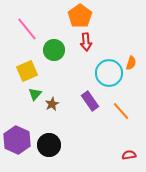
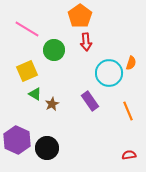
pink line: rotated 20 degrees counterclockwise
green triangle: rotated 40 degrees counterclockwise
orange line: moved 7 px right; rotated 18 degrees clockwise
black circle: moved 2 px left, 3 px down
